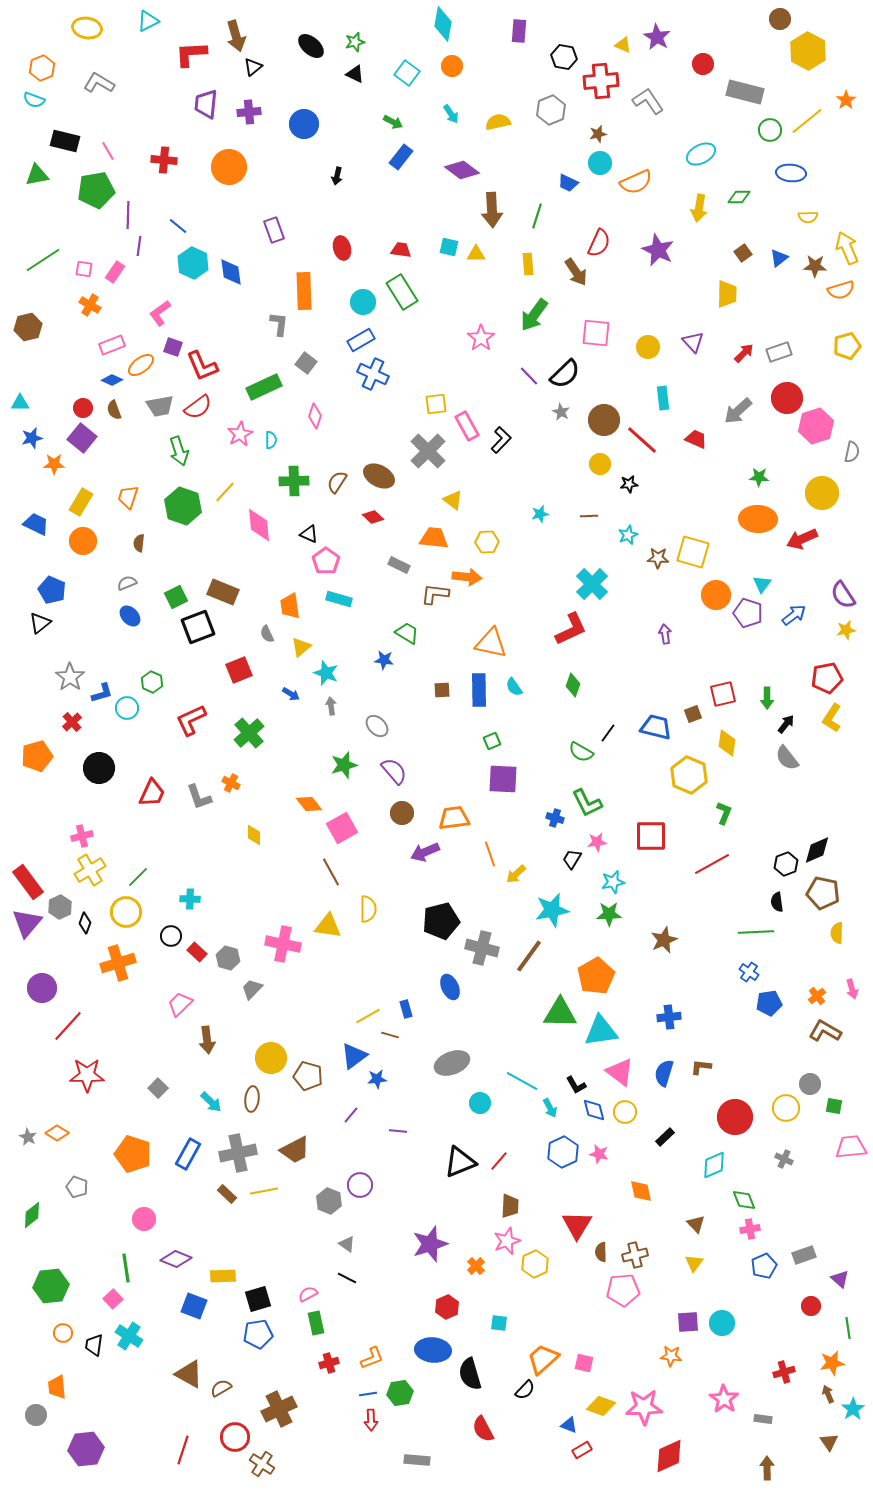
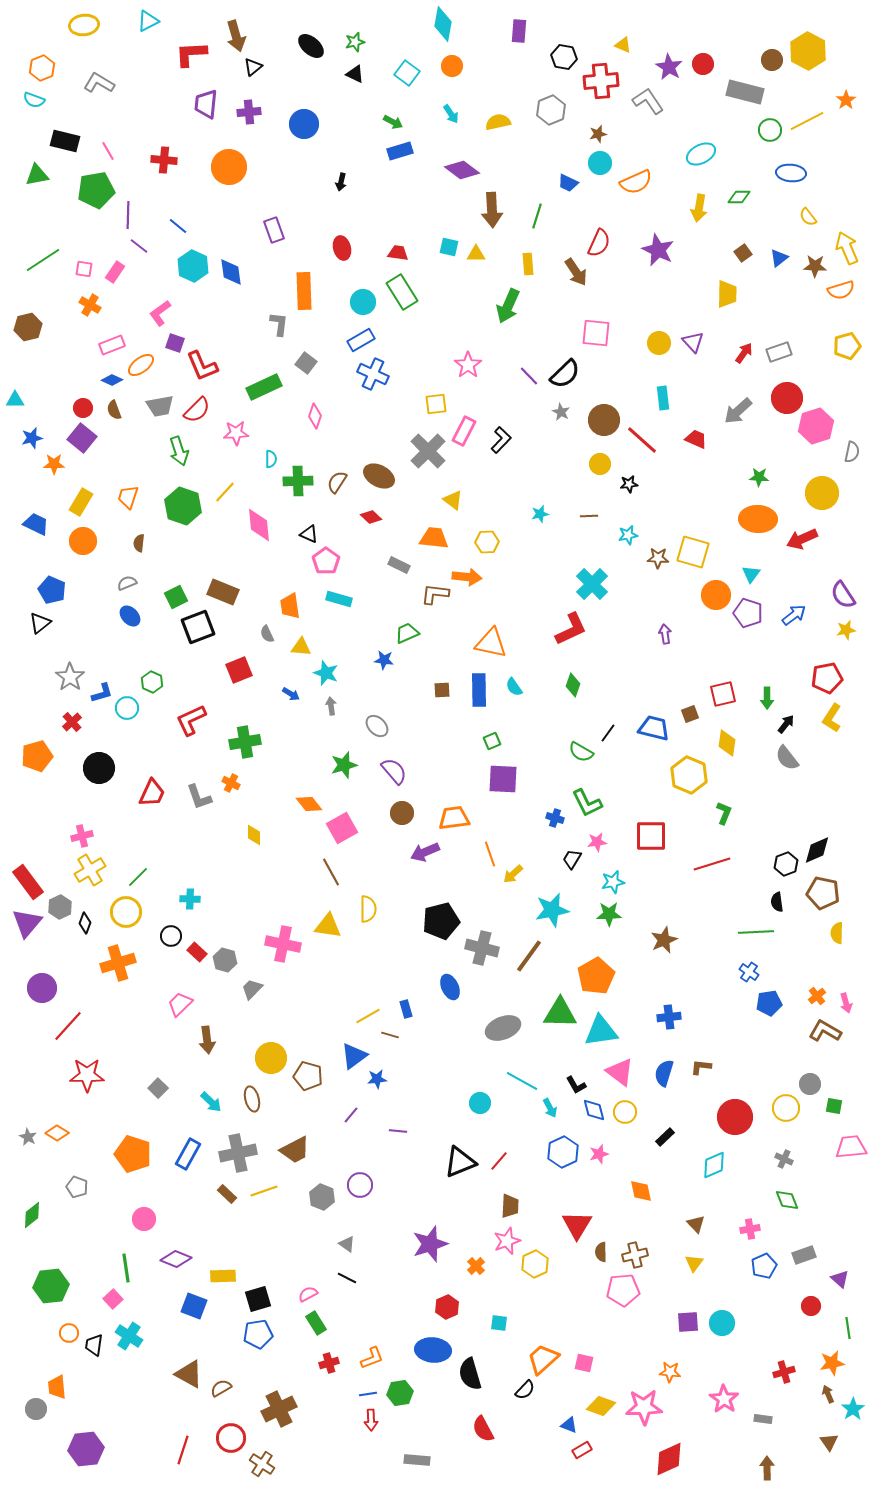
brown circle at (780, 19): moved 8 px left, 41 px down
yellow ellipse at (87, 28): moved 3 px left, 3 px up; rotated 16 degrees counterclockwise
purple star at (657, 37): moved 12 px right, 30 px down
yellow line at (807, 121): rotated 12 degrees clockwise
blue rectangle at (401, 157): moved 1 px left, 6 px up; rotated 35 degrees clockwise
black arrow at (337, 176): moved 4 px right, 6 px down
yellow semicircle at (808, 217): rotated 54 degrees clockwise
purple line at (139, 246): rotated 60 degrees counterclockwise
red trapezoid at (401, 250): moved 3 px left, 3 px down
cyan hexagon at (193, 263): moved 3 px down
green arrow at (534, 315): moved 26 px left, 9 px up; rotated 12 degrees counterclockwise
pink star at (481, 338): moved 13 px left, 27 px down
purple square at (173, 347): moved 2 px right, 4 px up
yellow circle at (648, 347): moved 11 px right, 4 px up
red arrow at (744, 353): rotated 10 degrees counterclockwise
cyan triangle at (20, 403): moved 5 px left, 3 px up
red semicircle at (198, 407): moved 1 px left, 3 px down; rotated 8 degrees counterclockwise
pink rectangle at (467, 426): moved 3 px left, 5 px down; rotated 56 degrees clockwise
pink star at (240, 434): moved 4 px left, 1 px up; rotated 25 degrees clockwise
cyan semicircle at (271, 440): moved 19 px down
green cross at (294, 481): moved 4 px right
red diamond at (373, 517): moved 2 px left
cyan star at (628, 535): rotated 12 degrees clockwise
cyan triangle at (762, 584): moved 11 px left, 10 px up
green trapezoid at (407, 633): rotated 55 degrees counterclockwise
yellow triangle at (301, 647): rotated 45 degrees clockwise
brown square at (693, 714): moved 3 px left
blue trapezoid at (656, 727): moved 2 px left, 1 px down
green cross at (249, 733): moved 4 px left, 9 px down; rotated 32 degrees clockwise
red line at (712, 864): rotated 12 degrees clockwise
yellow arrow at (516, 874): moved 3 px left
gray hexagon at (228, 958): moved 3 px left, 2 px down
pink arrow at (852, 989): moved 6 px left, 14 px down
gray ellipse at (452, 1063): moved 51 px right, 35 px up
brown ellipse at (252, 1099): rotated 20 degrees counterclockwise
pink star at (599, 1154): rotated 30 degrees counterclockwise
yellow line at (264, 1191): rotated 8 degrees counterclockwise
green diamond at (744, 1200): moved 43 px right
gray hexagon at (329, 1201): moved 7 px left, 4 px up
green rectangle at (316, 1323): rotated 20 degrees counterclockwise
orange circle at (63, 1333): moved 6 px right
orange star at (671, 1356): moved 1 px left, 16 px down
gray circle at (36, 1415): moved 6 px up
red circle at (235, 1437): moved 4 px left, 1 px down
red diamond at (669, 1456): moved 3 px down
